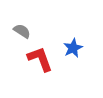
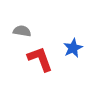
gray semicircle: rotated 24 degrees counterclockwise
